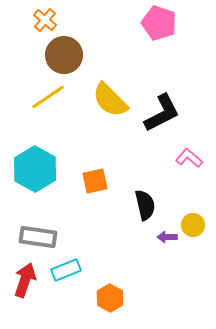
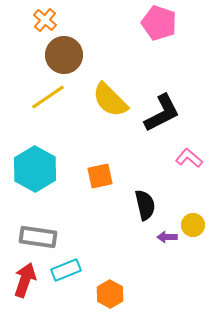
orange square: moved 5 px right, 5 px up
orange hexagon: moved 4 px up
